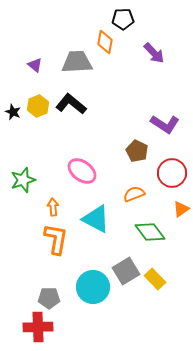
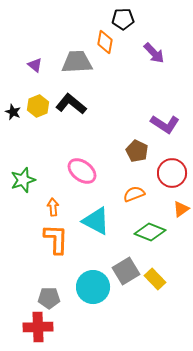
cyan triangle: moved 2 px down
green diamond: rotated 32 degrees counterclockwise
orange L-shape: rotated 8 degrees counterclockwise
